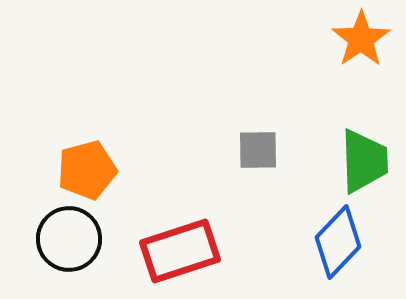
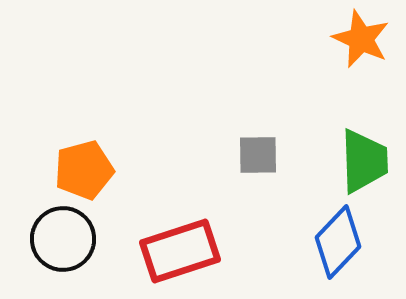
orange star: rotated 14 degrees counterclockwise
gray square: moved 5 px down
orange pentagon: moved 3 px left
black circle: moved 6 px left
